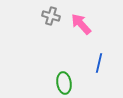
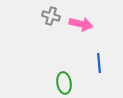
pink arrow: rotated 145 degrees clockwise
blue line: rotated 18 degrees counterclockwise
